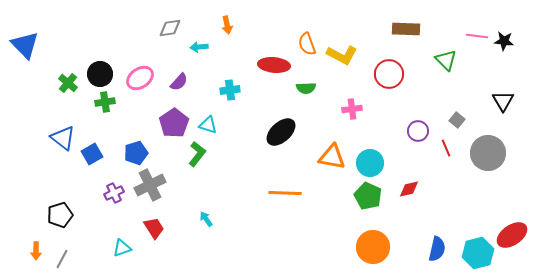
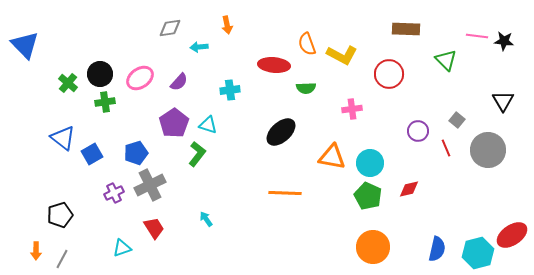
gray circle at (488, 153): moved 3 px up
